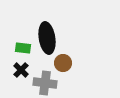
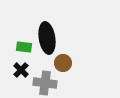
green rectangle: moved 1 px right, 1 px up
